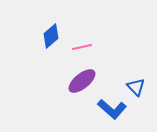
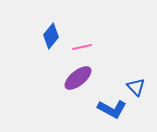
blue diamond: rotated 10 degrees counterclockwise
purple ellipse: moved 4 px left, 3 px up
blue L-shape: rotated 12 degrees counterclockwise
